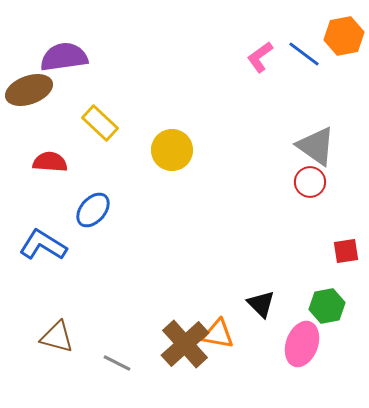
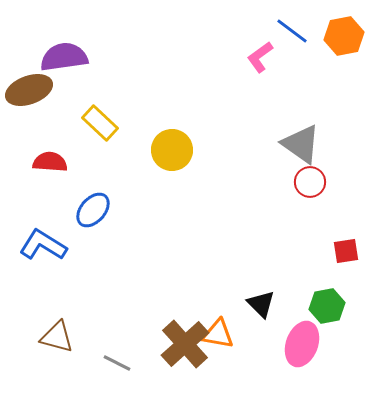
blue line: moved 12 px left, 23 px up
gray triangle: moved 15 px left, 2 px up
